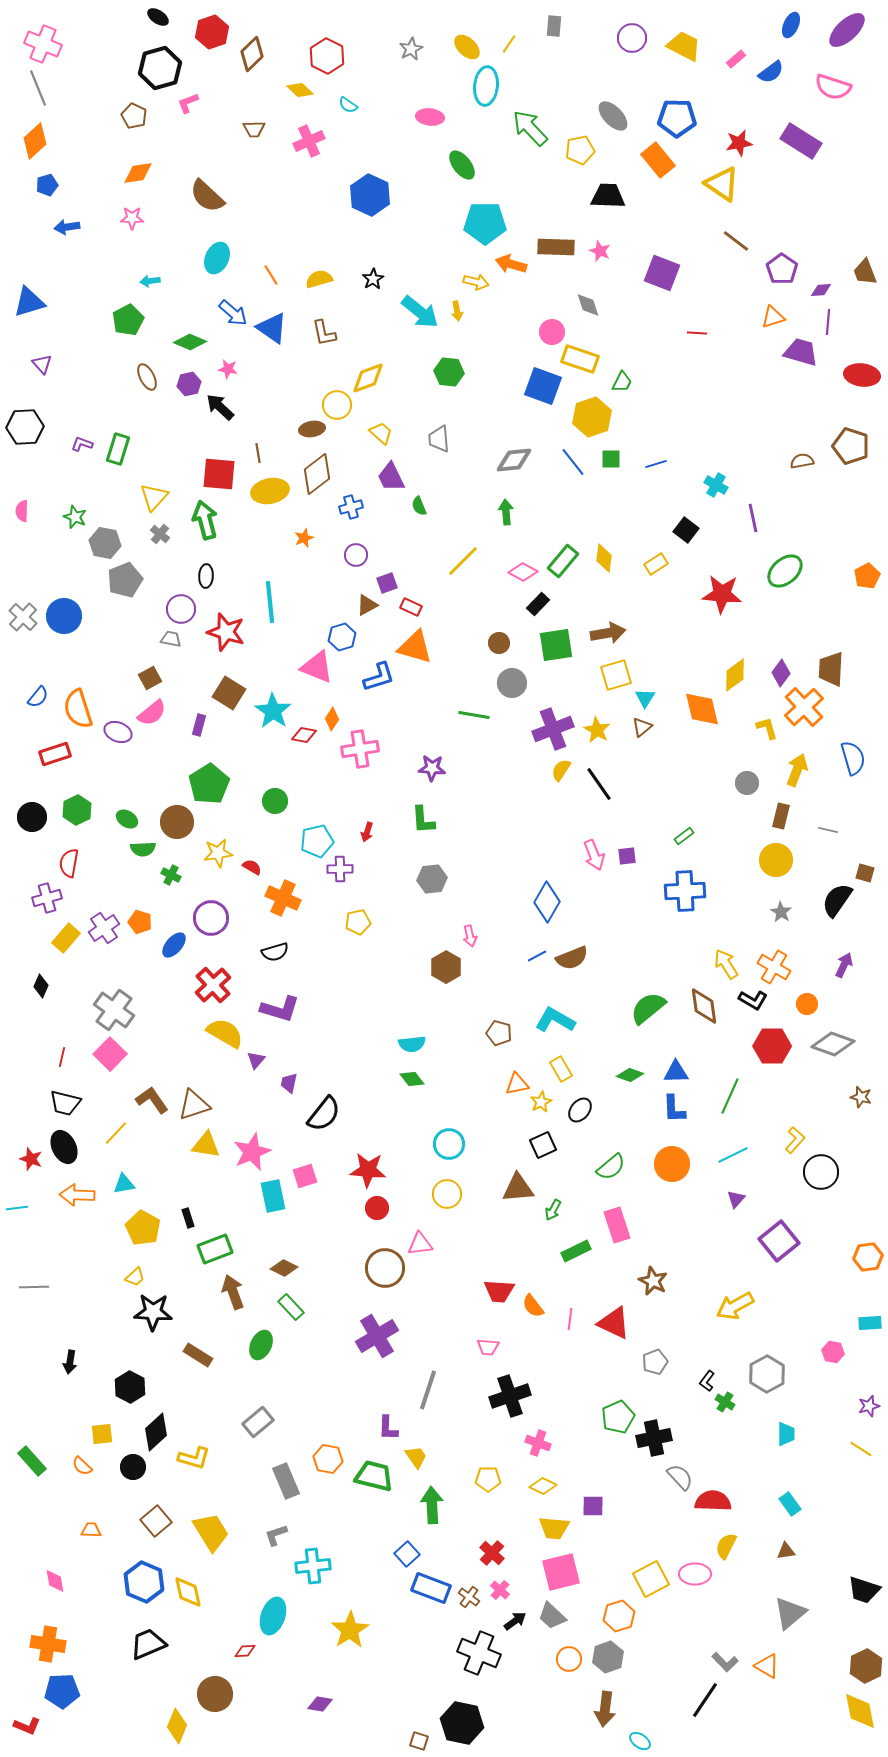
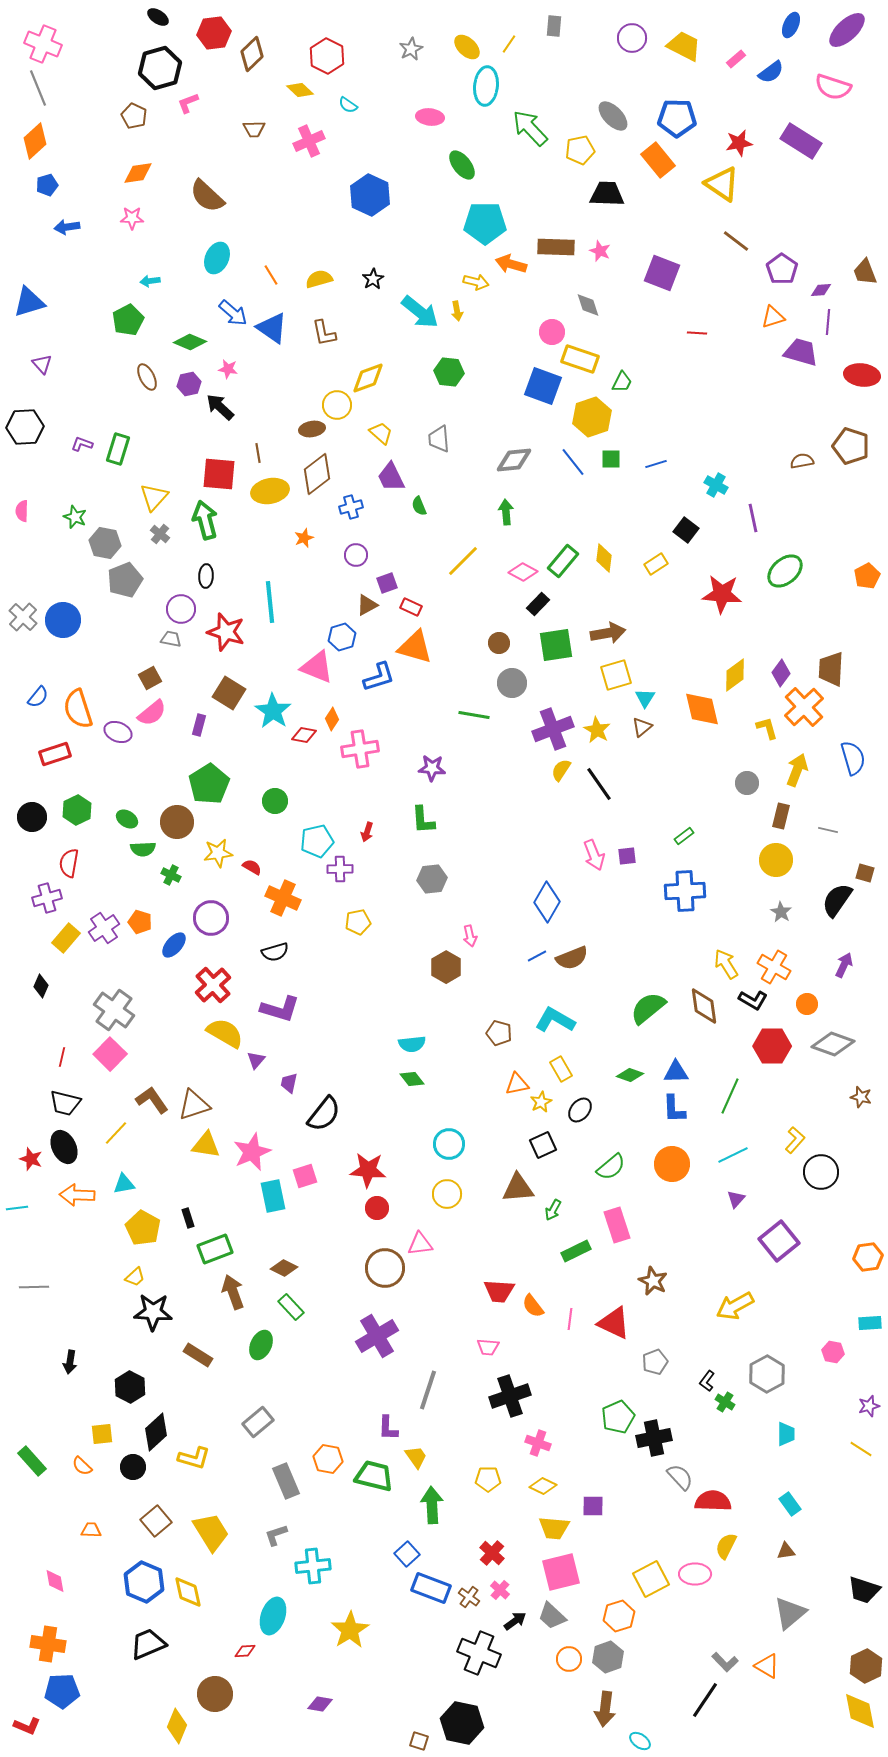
red hexagon at (212, 32): moved 2 px right, 1 px down; rotated 12 degrees clockwise
black trapezoid at (608, 196): moved 1 px left, 2 px up
blue circle at (64, 616): moved 1 px left, 4 px down
